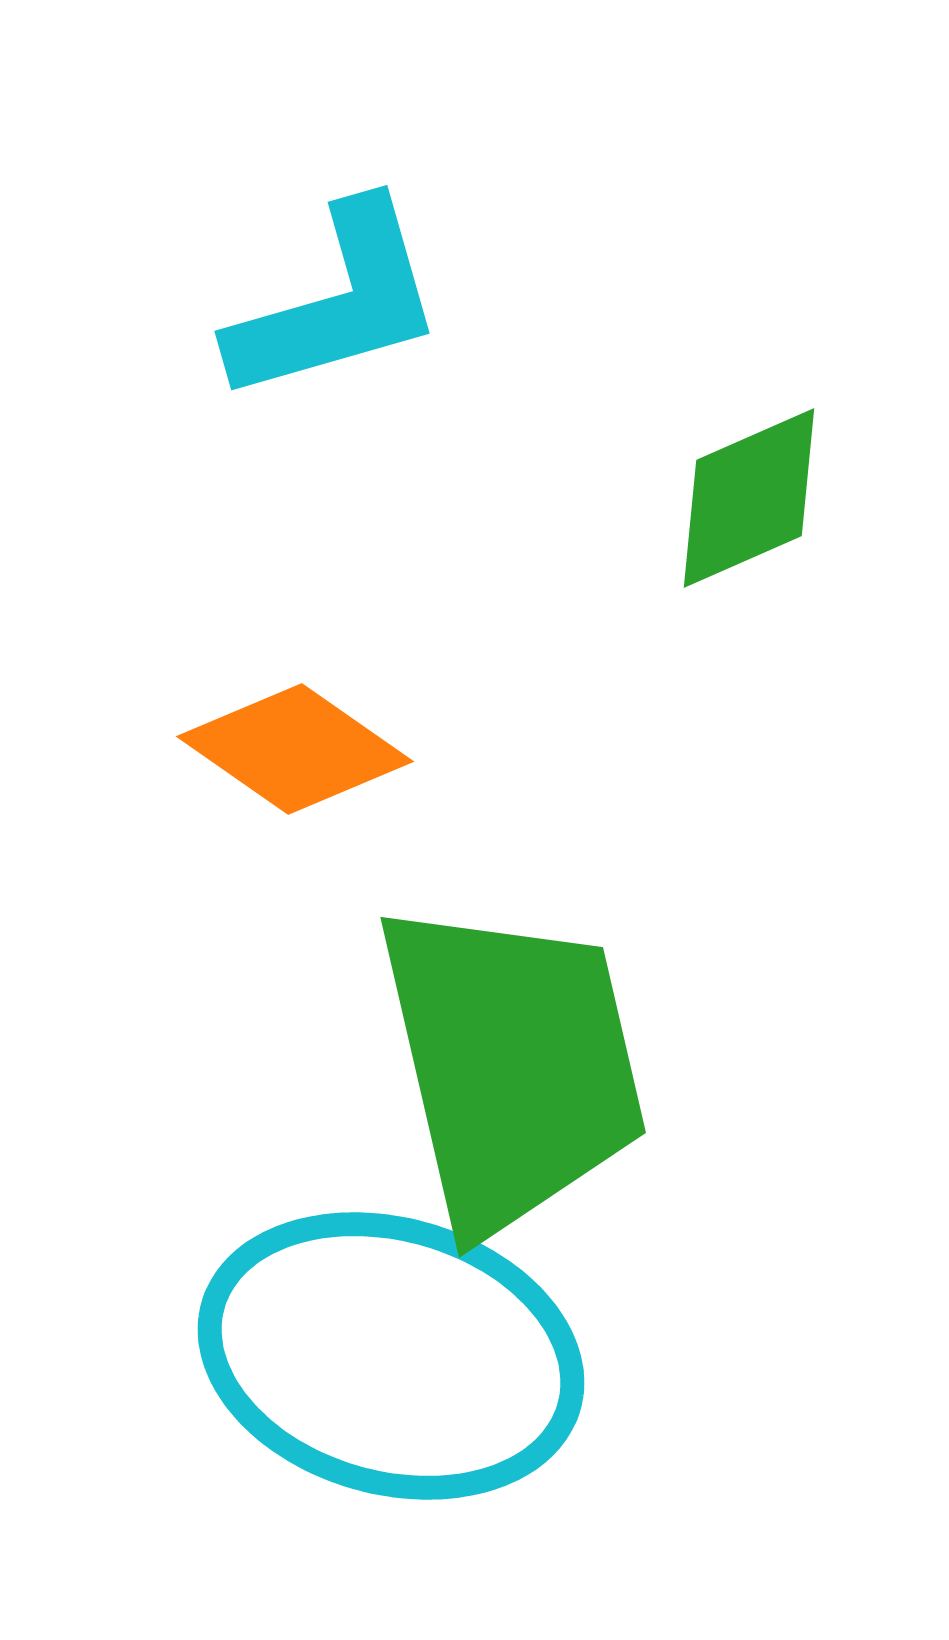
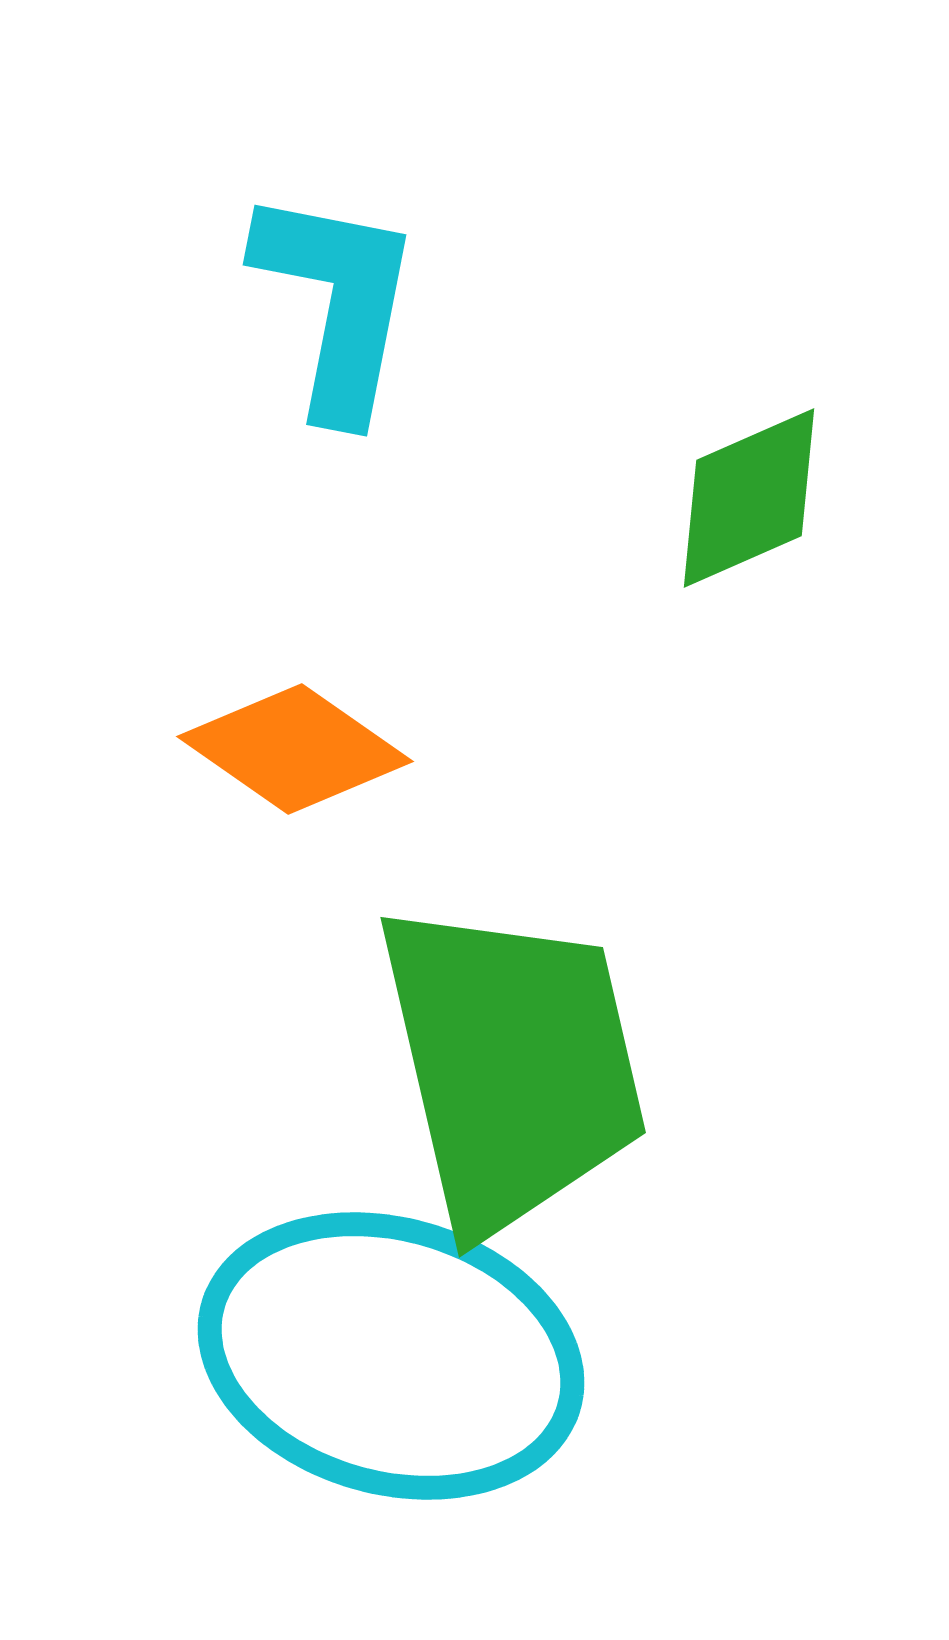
cyan L-shape: rotated 63 degrees counterclockwise
